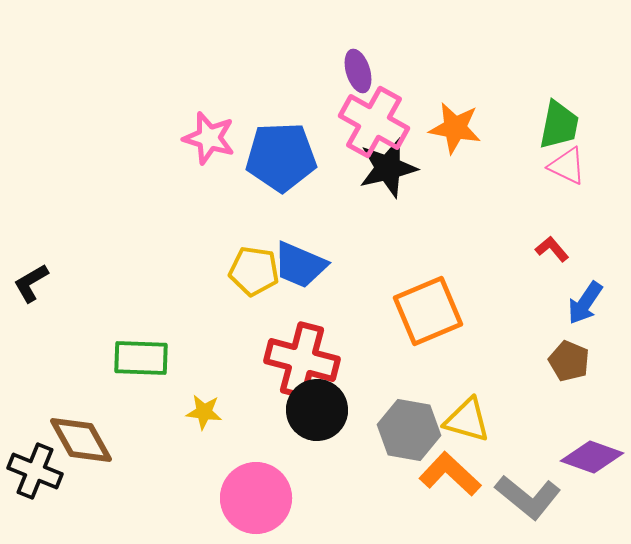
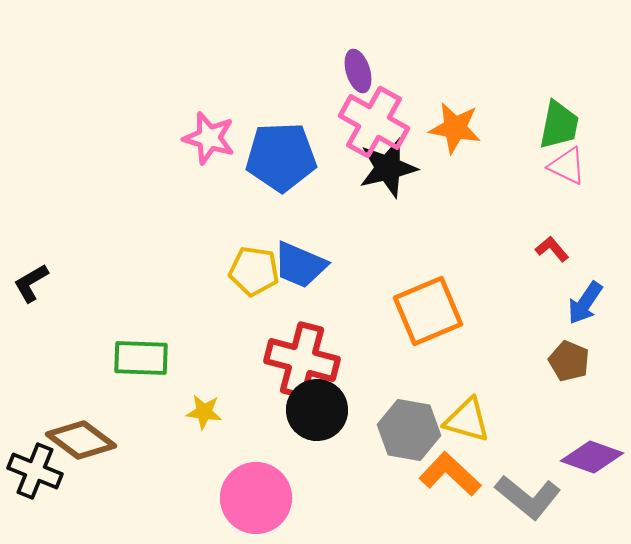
brown diamond: rotated 24 degrees counterclockwise
